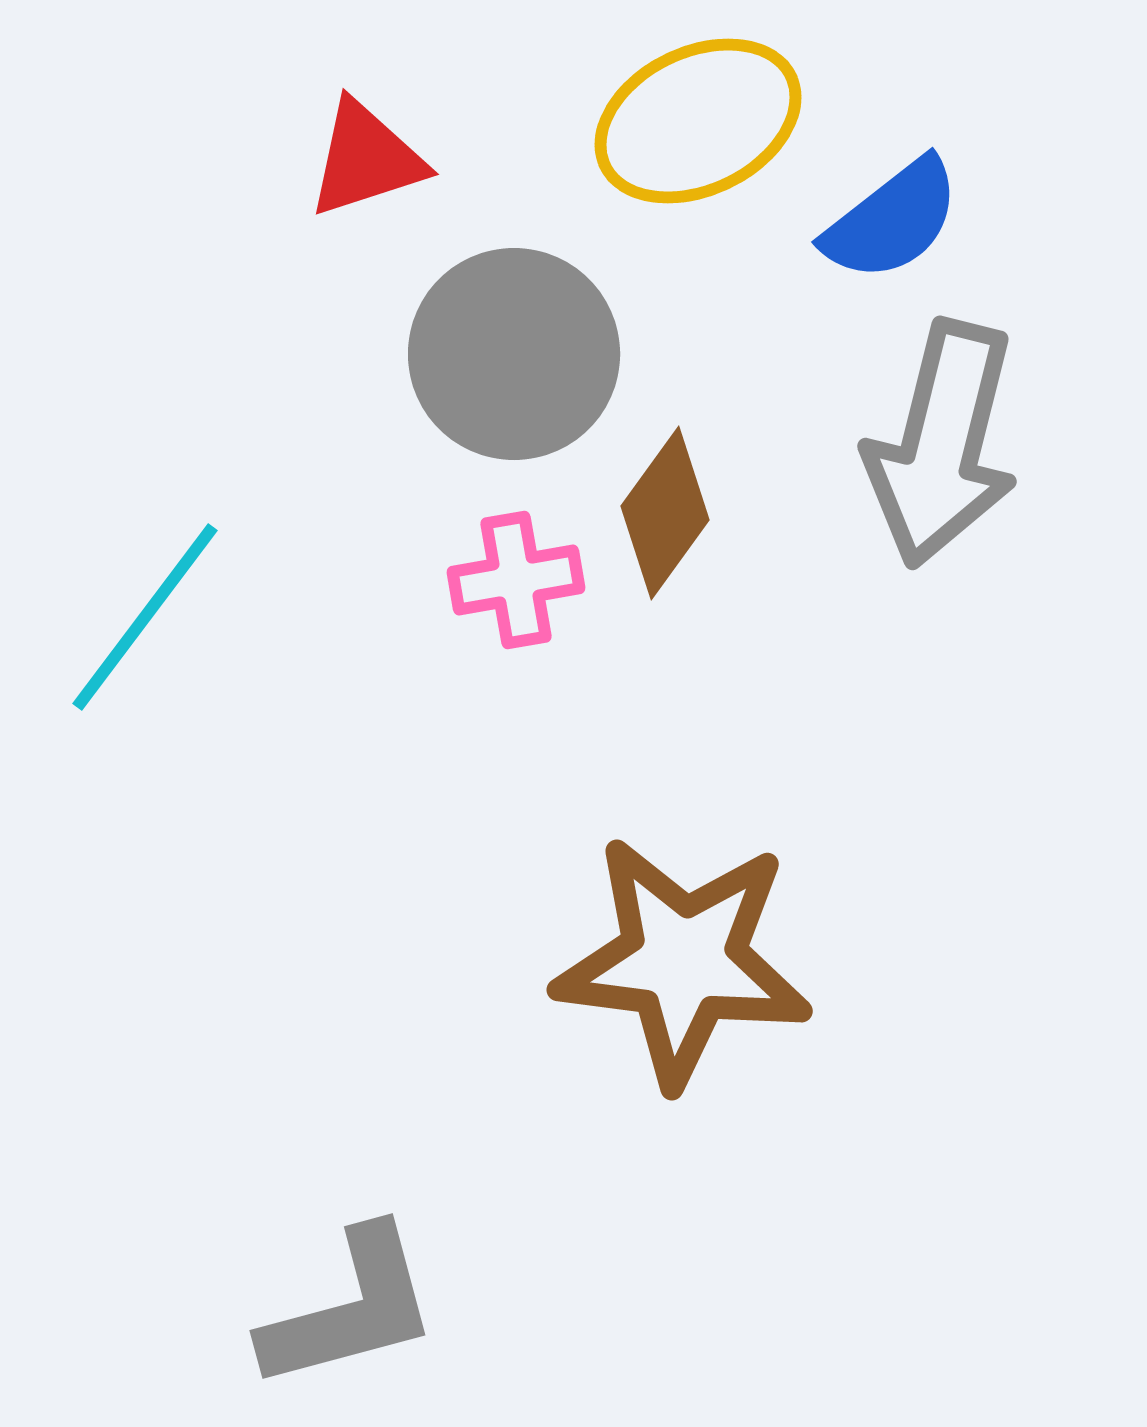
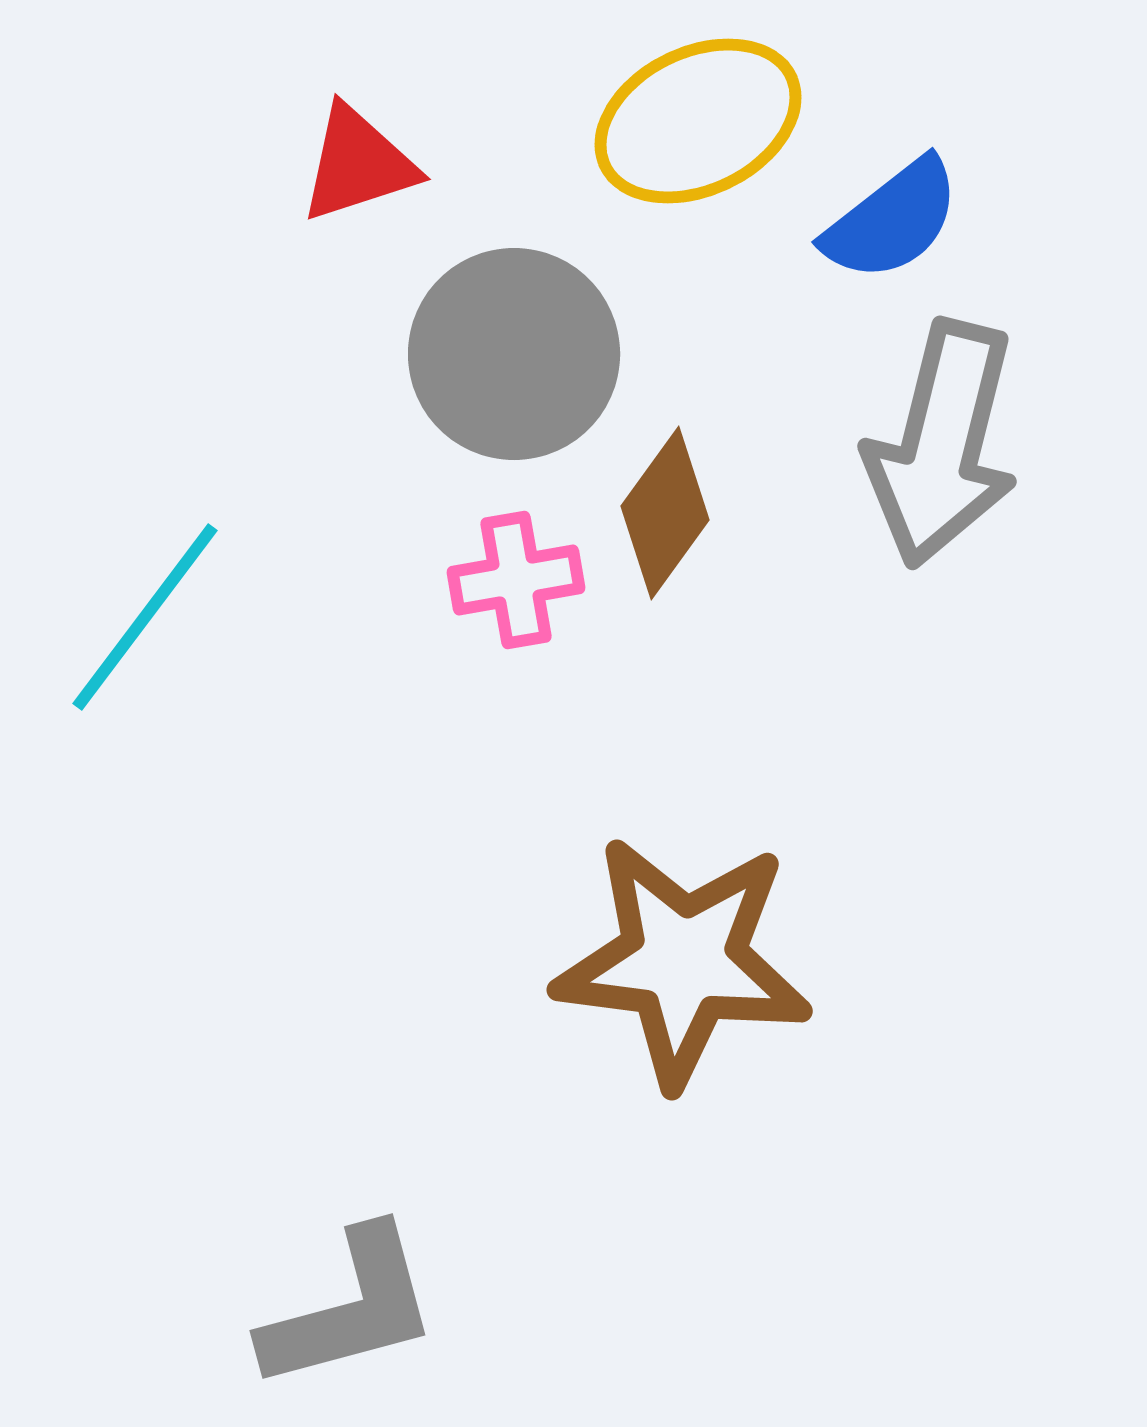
red triangle: moved 8 px left, 5 px down
